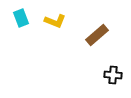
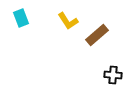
yellow L-shape: moved 13 px right; rotated 35 degrees clockwise
